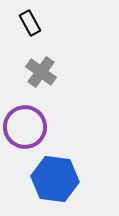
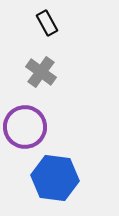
black rectangle: moved 17 px right
blue hexagon: moved 1 px up
